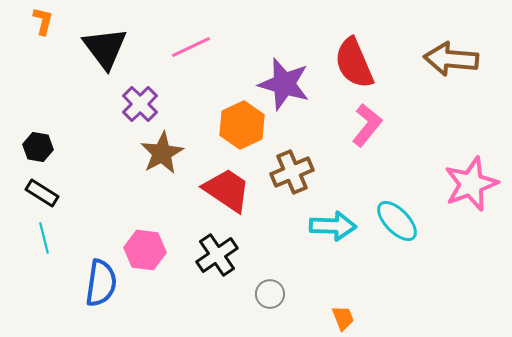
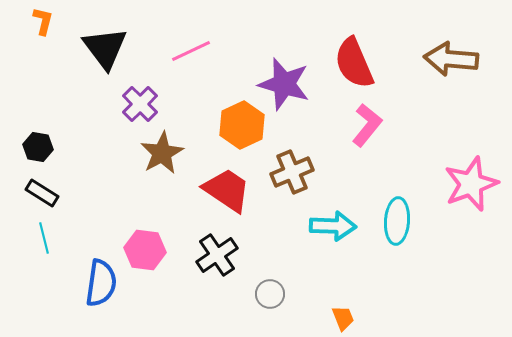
pink line: moved 4 px down
cyan ellipse: rotated 48 degrees clockwise
